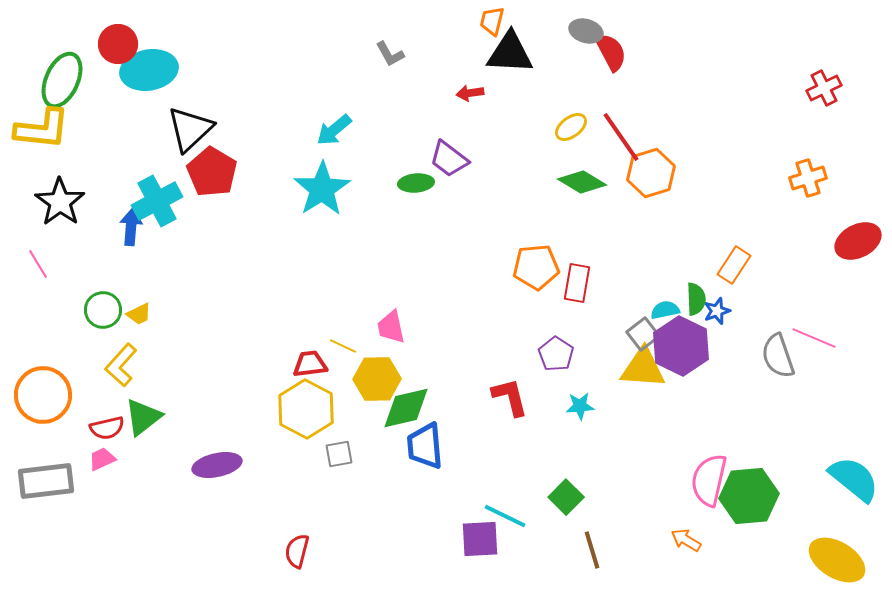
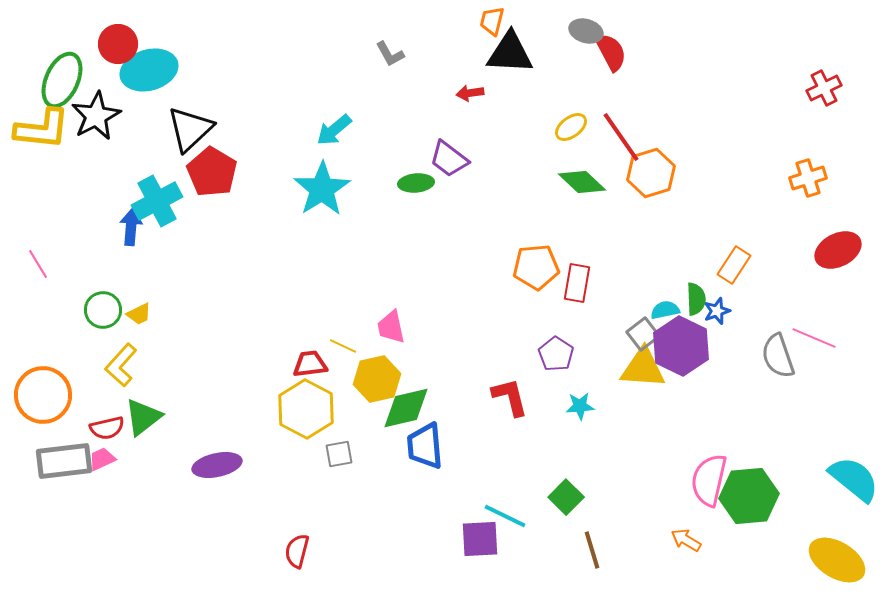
cyan ellipse at (149, 70): rotated 6 degrees counterclockwise
green diamond at (582, 182): rotated 12 degrees clockwise
black star at (60, 202): moved 36 px right, 86 px up; rotated 9 degrees clockwise
red ellipse at (858, 241): moved 20 px left, 9 px down
yellow hexagon at (377, 379): rotated 12 degrees counterclockwise
gray rectangle at (46, 481): moved 18 px right, 20 px up
